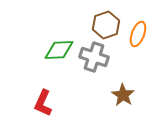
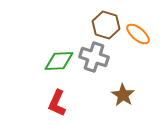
brown hexagon: rotated 24 degrees counterclockwise
orange ellipse: rotated 70 degrees counterclockwise
green diamond: moved 11 px down
red L-shape: moved 14 px right
